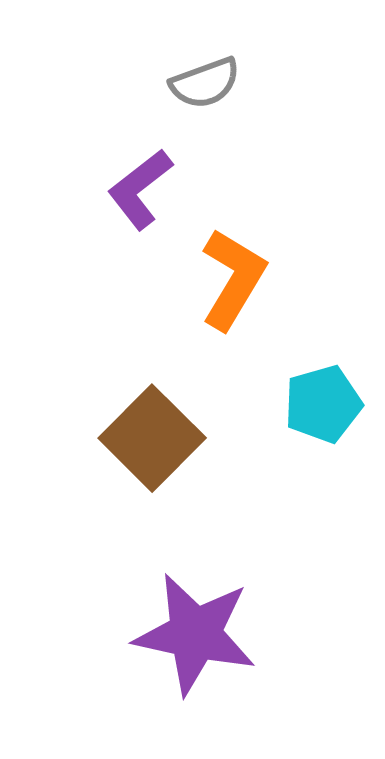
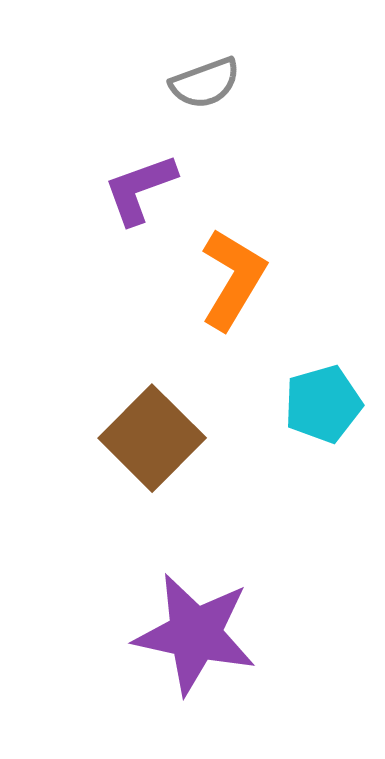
purple L-shape: rotated 18 degrees clockwise
